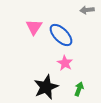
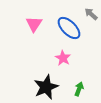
gray arrow: moved 4 px right, 4 px down; rotated 48 degrees clockwise
pink triangle: moved 3 px up
blue ellipse: moved 8 px right, 7 px up
pink star: moved 2 px left, 5 px up
